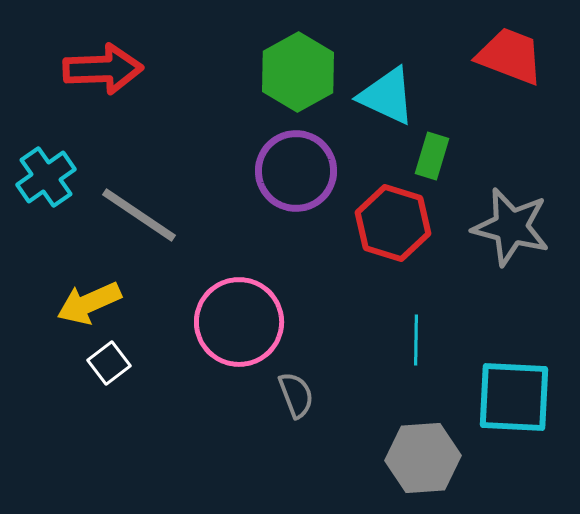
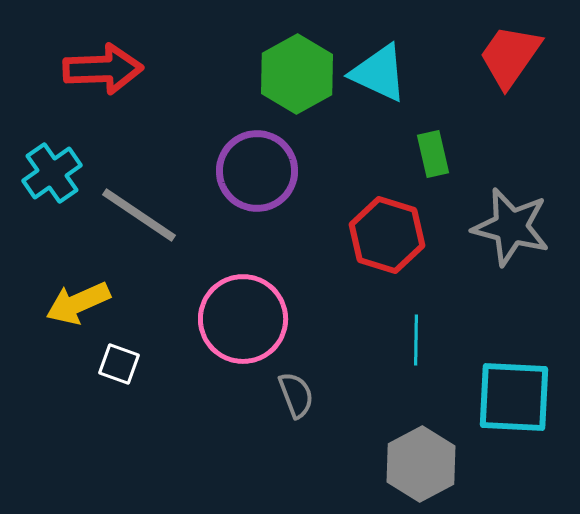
red trapezoid: rotated 76 degrees counterclockwise
green hexagon: moved 1 px left, 2 px down
cyan triangle: moved 8 px left, 23 px up
green rectangle: moved 1 px right, 2 px up; rotated 30 degrees counterclockwise
purple circle: moved 39 px left
cyan cross: moved 6 px right, 4 px up
red hexagon: moved 6 px left, 12 px down
yellow arrow: moved 11 px left
pink circle: moved 4 px right, 3 px up
white square: moved 10 px right, 1 px down; rotated 33 degrees counterclockwise
gray hexagon: moved 2 px left, 6 px down; rotated 24 degrees counterclockwise
